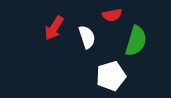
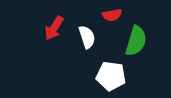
white pentagon: rotated 24 degrees clockwise
